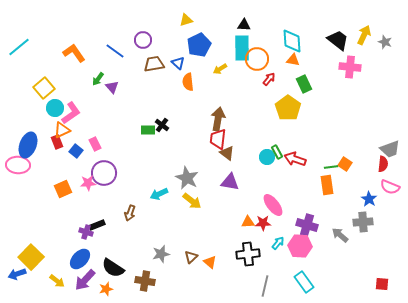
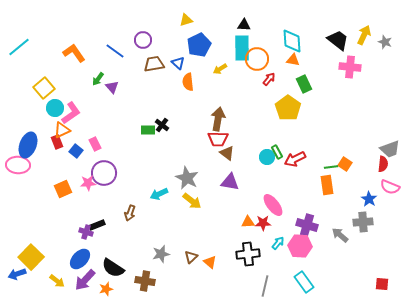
red trapezoid at (218, 139): rotated 95 degrees counterclockwise
red arrow at (295, 159): rotated 45 degrees counterclockwise
